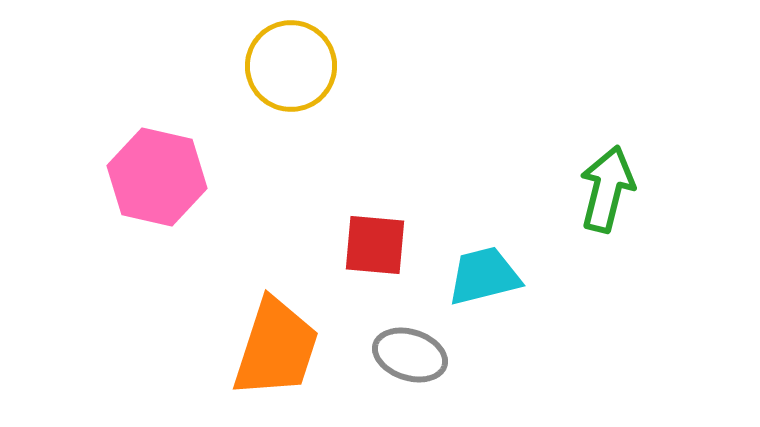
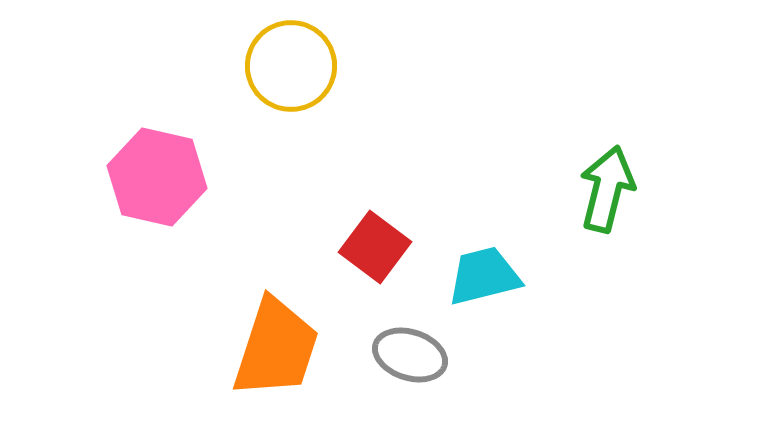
red square: moved 2 px down; rotated 32 degrees clockwise
